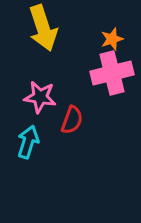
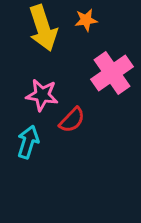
orange star: moved 26 px left, 19 px up; rotated 10 degrees clockwise
pink cross: rotated 21 degrees counterclockwise
pink star: moved 2 px right, 2 px up
red semicircle: rotated 24 degrees clockwise
